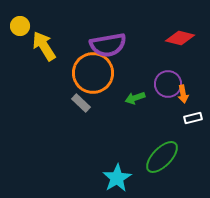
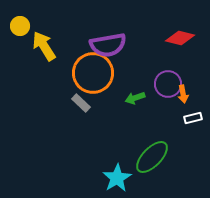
green ellipse: moved 10 px left
